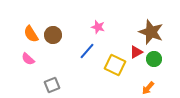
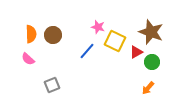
orange semicircle: rotated 150 degrees counterclockwise
green circle: moved 2 px left, 3 px down
yellow square: moved 24 px up
